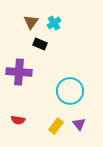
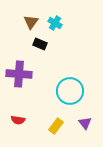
cyan cross: moved 1 px right; rotated 24 degrees counterclockwise
purple cross: moved 2 px down
purple triangle: moved 6 px right, 1 px up
